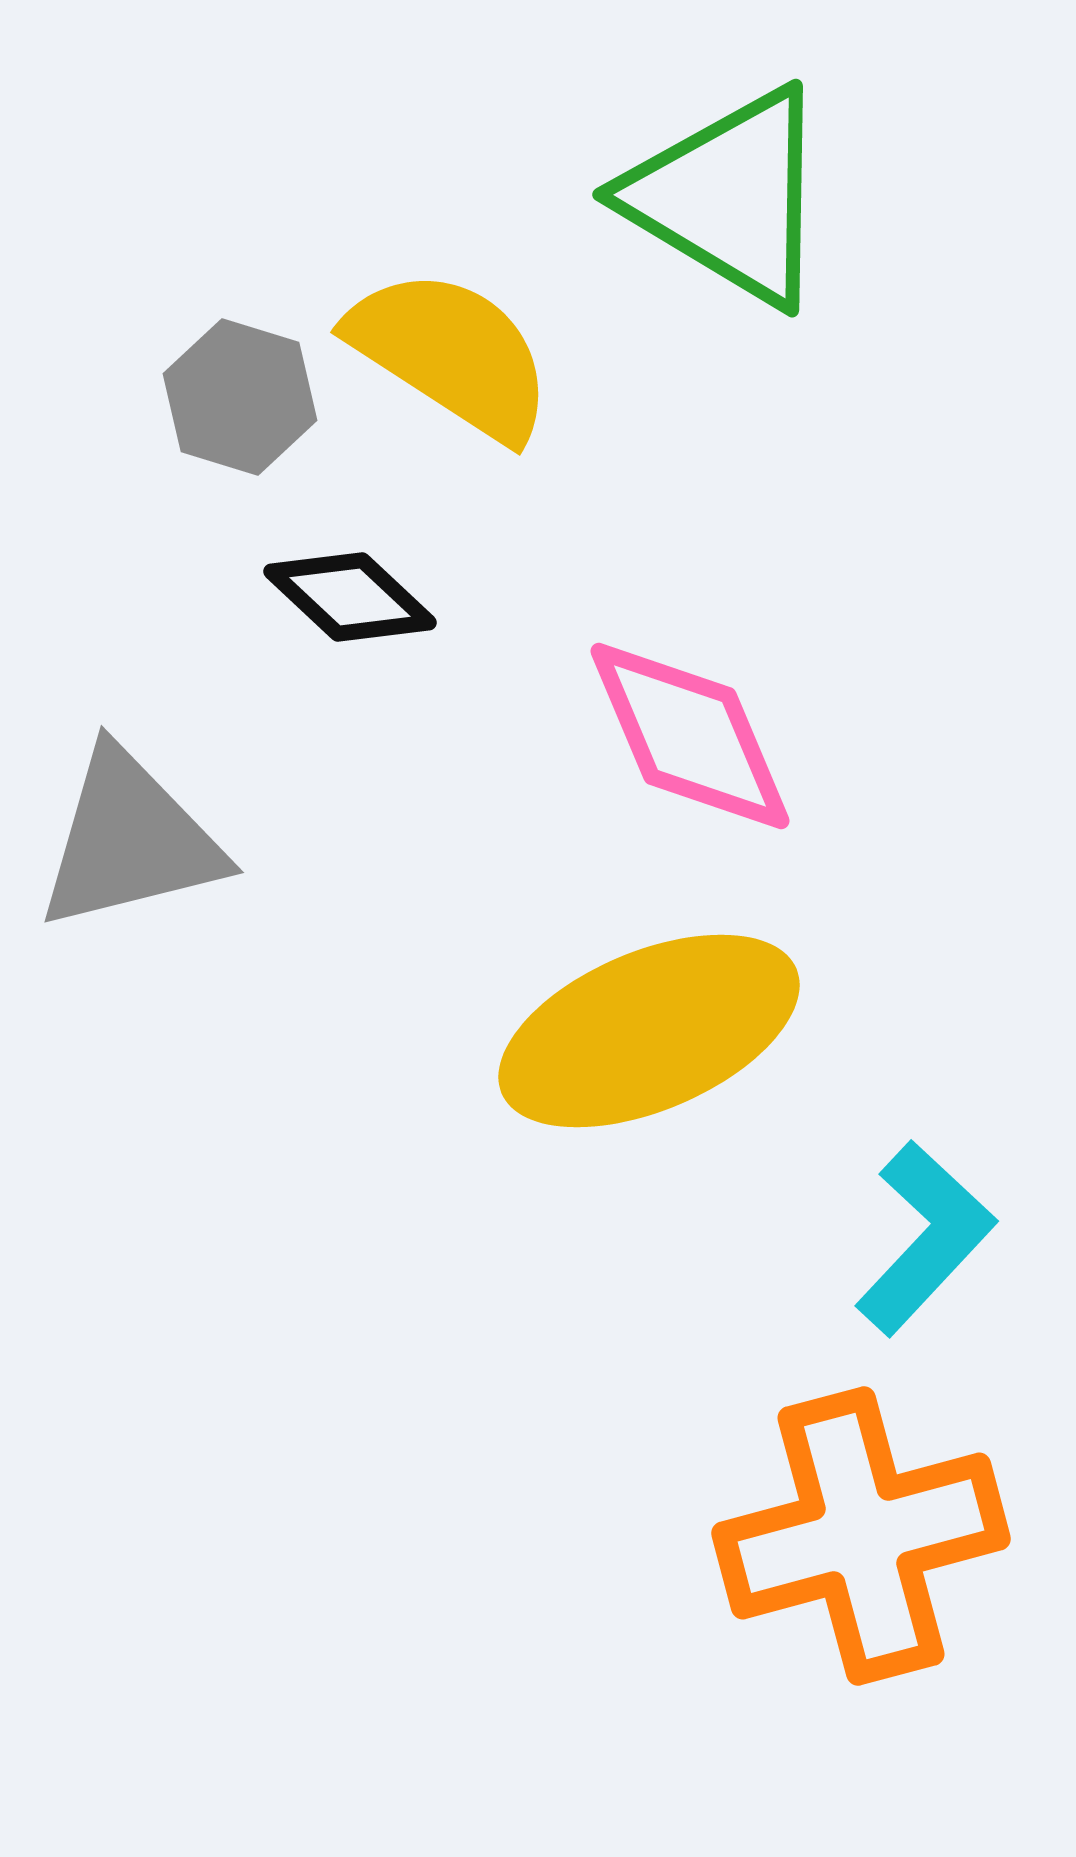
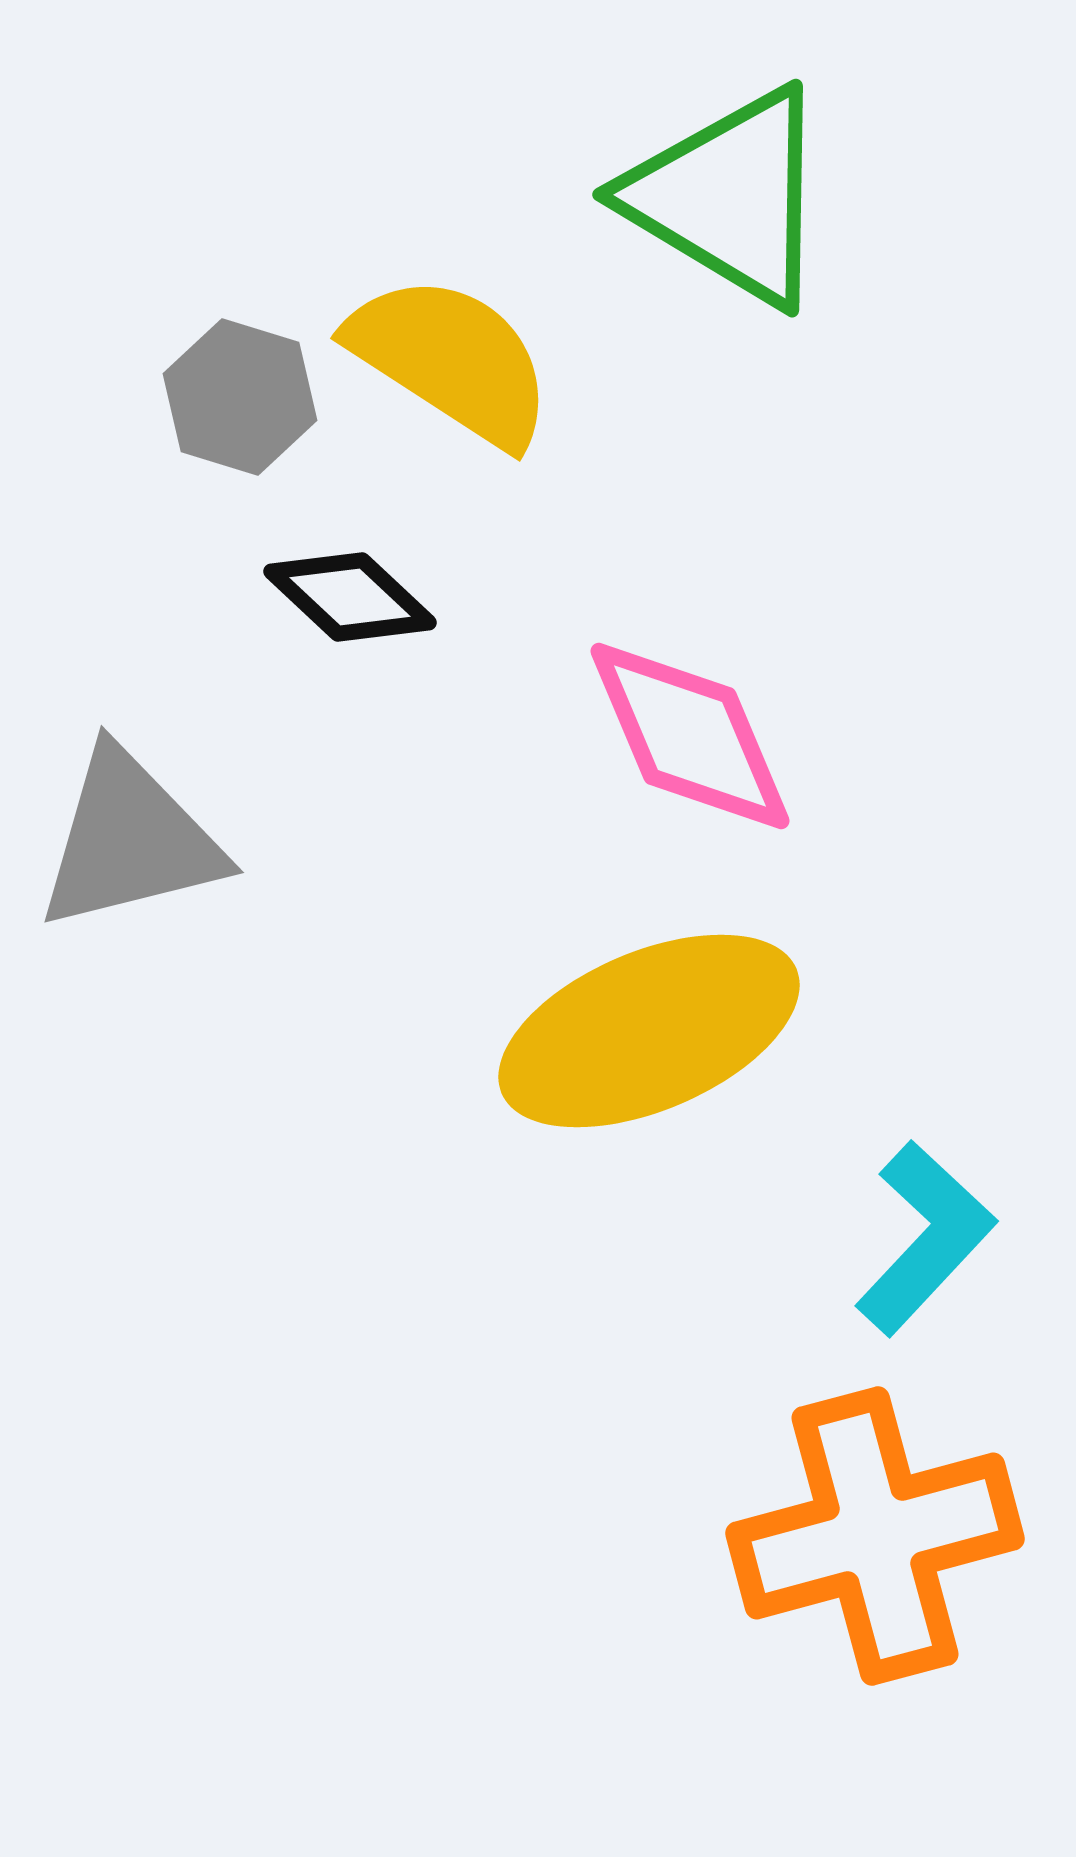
yellow semicircle: moved 6 px down
orange cross: moved 14 px right
